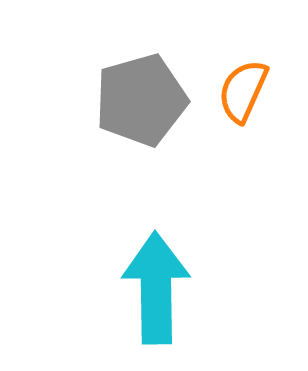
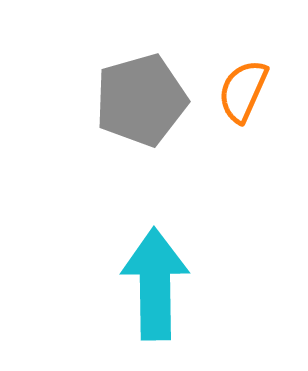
cyan arrow: moved 1 px left, 4 px up
